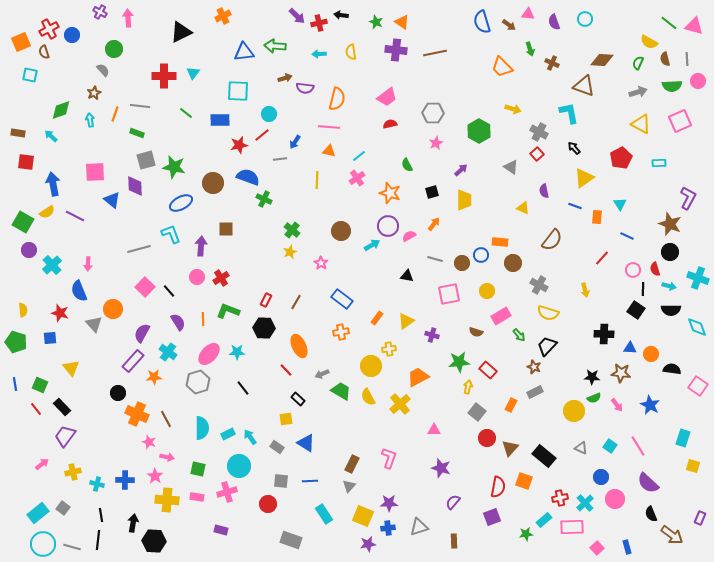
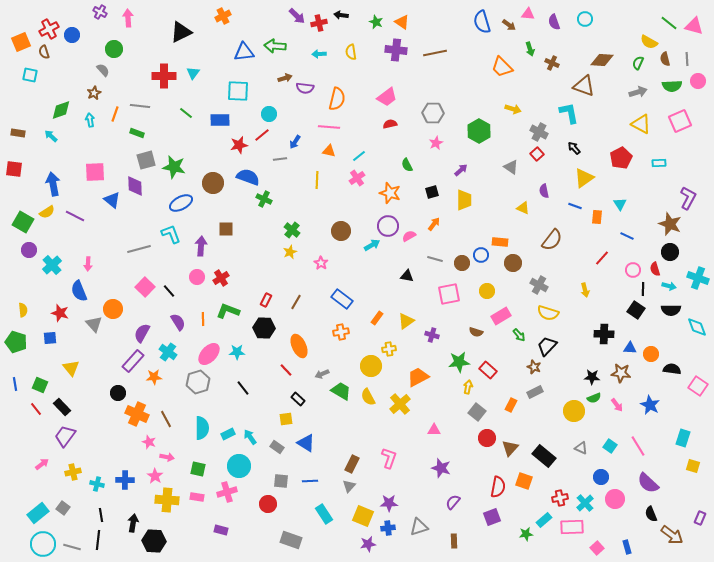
red square at (26, 162): moved 12 px left, 7 px down
